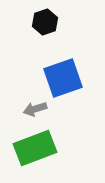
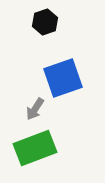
gray arrow: rotated 40 degrees counterclockwise
